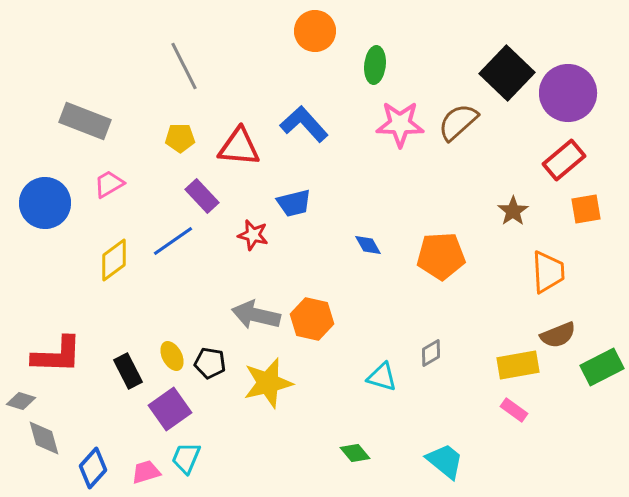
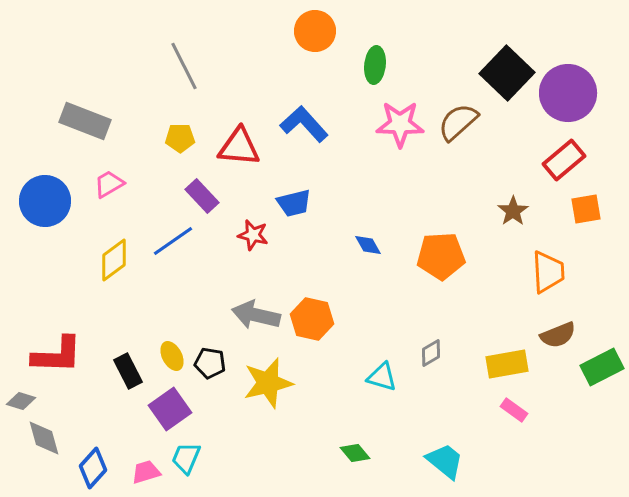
blue circle at (45, 203): moved 2 px up
yellow rectangle at (518, 365): moved 11 px left, 1 px up
